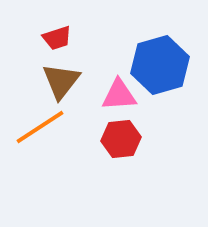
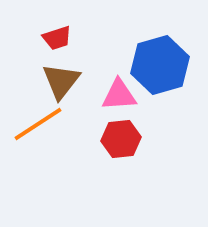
orange line: moved 2 px left, 3 px up
